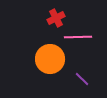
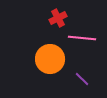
red cross: moved 2 px right
pink line: moved 4 px right, 1 px down; rotated 8 degrees clockwise
